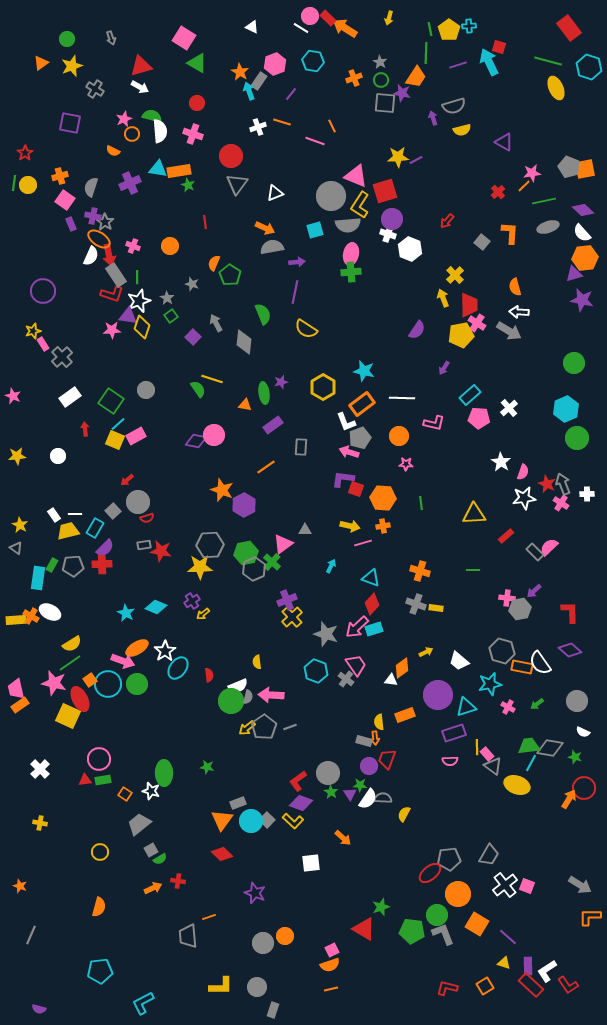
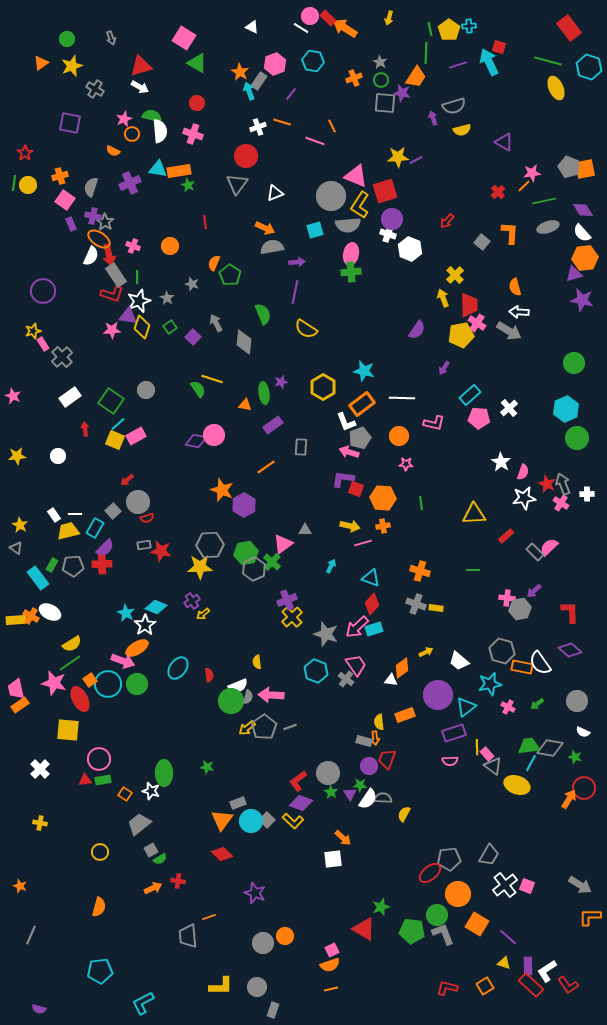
red circle at (231, 156): moved 15 px right
purple diamond at (583, 210): rotated 15 degrees clockwise
green square at (171, 316): moved 1 px left, 11 px down
cyan rectangle at (38, 578): rotated 45 degrees counterclockwise
white star at (165, 651): moved 20 px left, 26 px up
cyan triangle at (466, 707): rotated 20 degrees counterclockwise
yellow square at (68, 716): moved 14 px down; rotated 20 degrees counterclockwise
white square at (311, 863): moved 22 px right, 4 px up
